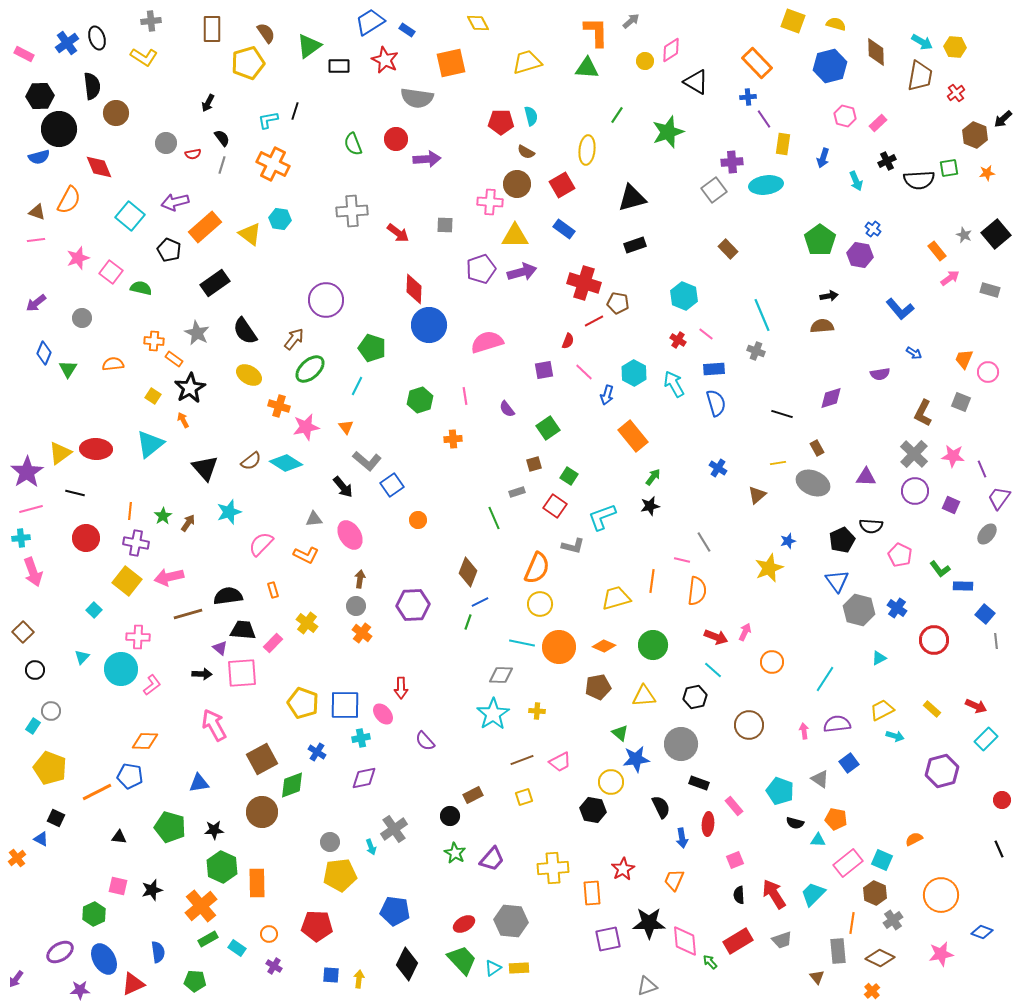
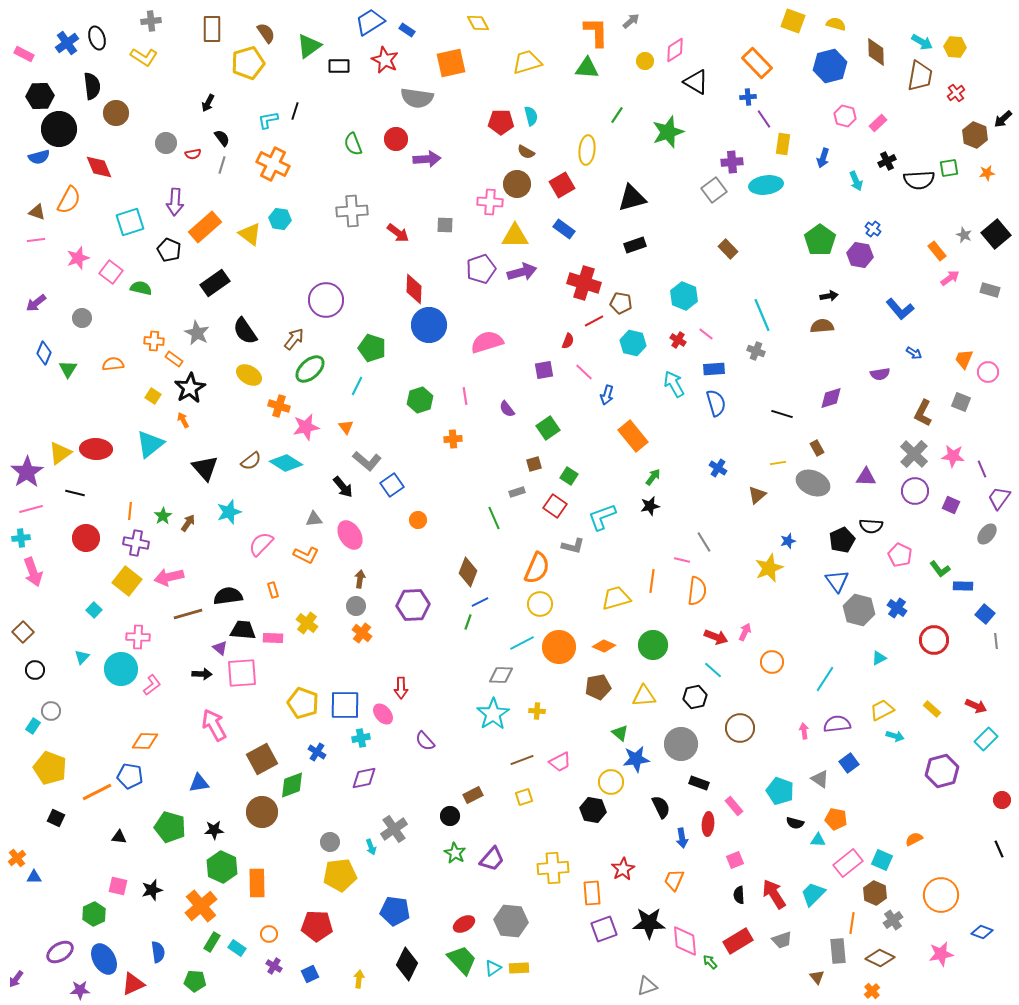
pink diamond at (671, 50): moved 4 px right
purple arrow at (175, 202): rotated 72 degrees counterclockwise
cyan square at (130, 216): moved 6 px down; rotated 32 degrees clockwise
brown pentagon at (618, 303): moved 3 px right
cyan hexagon at (634, 373): moved 1 px left, 30 px up; rotated 15 degrees counterclockwise
pink rectangle at (273, 643): moved 5 px up; rotated 48 degrees clockwise
cyan line at (522, 643): rotated 40 degrees counterclockwise
brown circle at (749, 725): moved 9 px left, 3 px down
blue triangle at (41, 839): moved 7 px left, 38 px down; rotated 28 degrees counterclockwise
green rectangle at (208, 939): moved 4 px right, 3 px down; rotated 30 degrees counterclockwise
purple square at (608, 939): moved 4 px left, 10 px up; rotated 8 degrees counterclockwise
blue square at (331, 975): moved 21 px left, 1 px up; rotated 30 degrees counterclockwise
